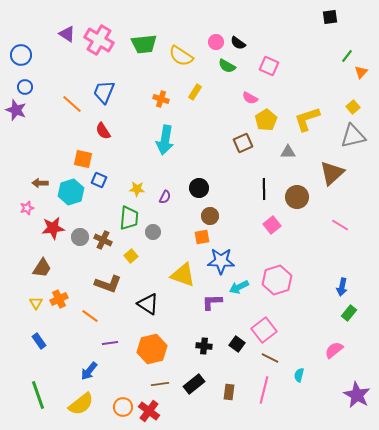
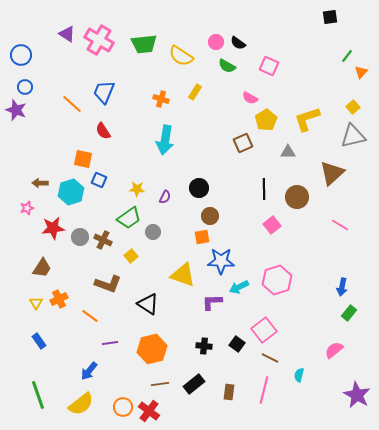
green trapezoid at (129, 218): rotated 50 degrees clockwise
